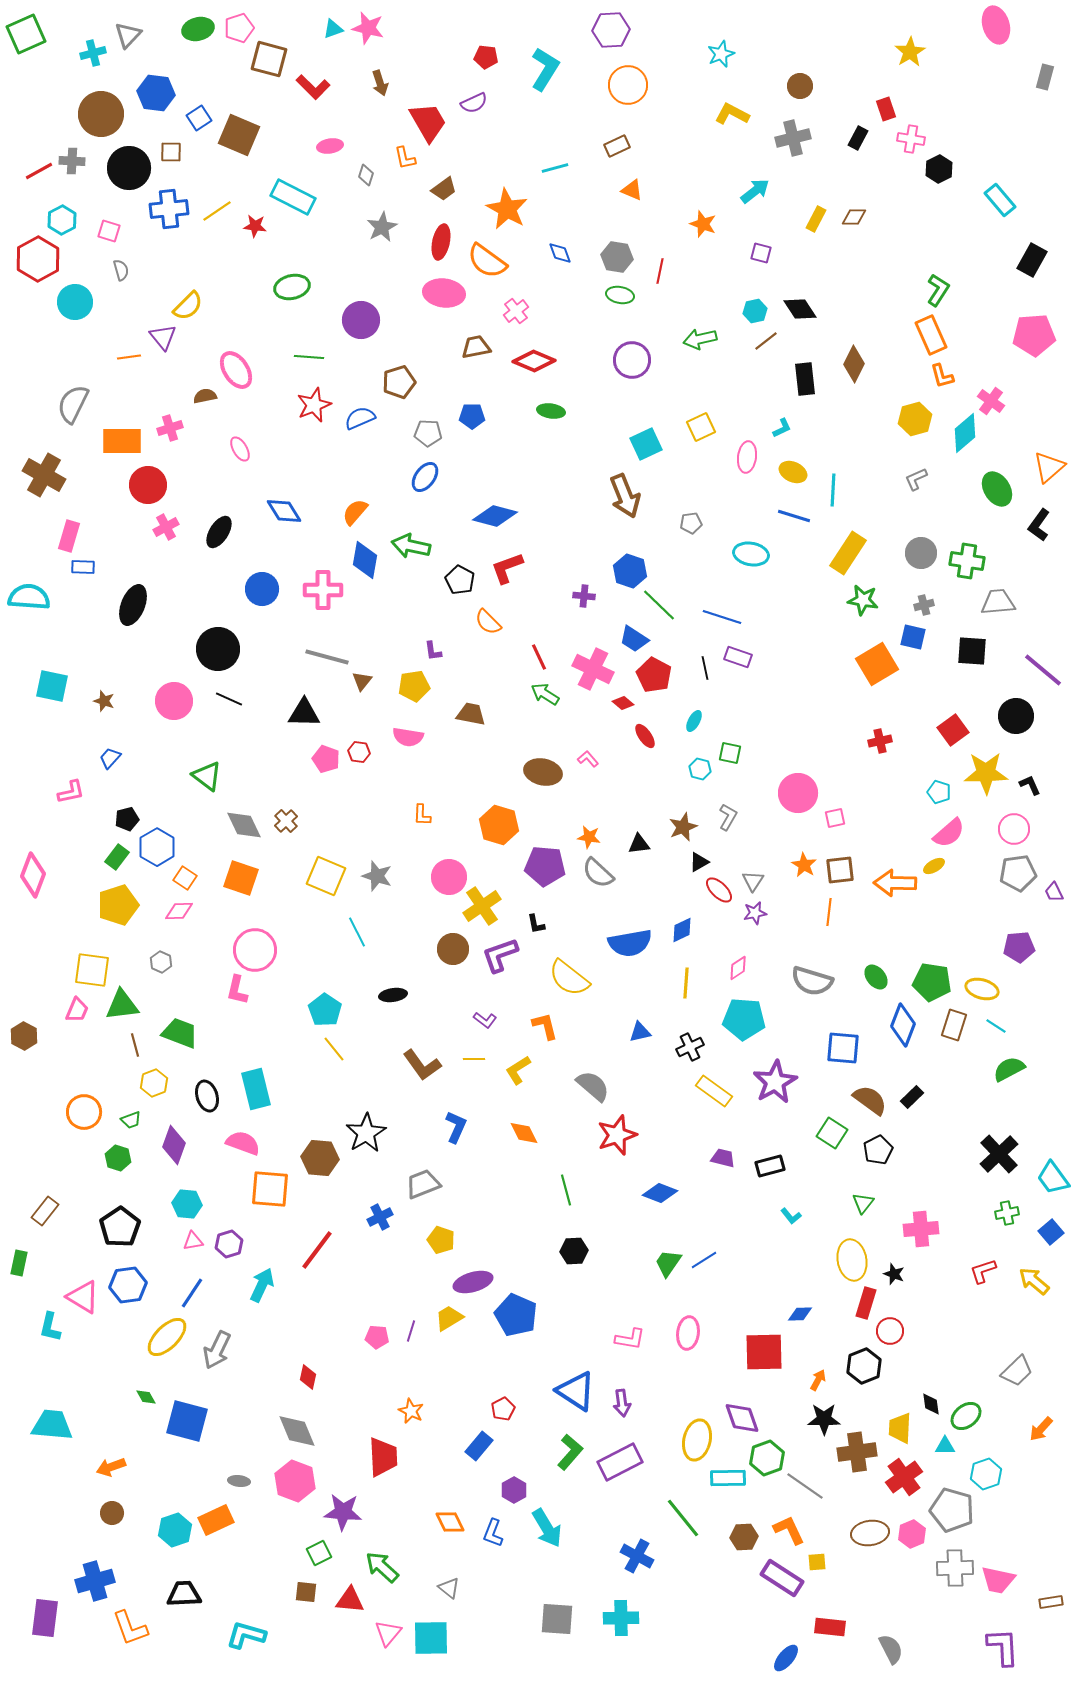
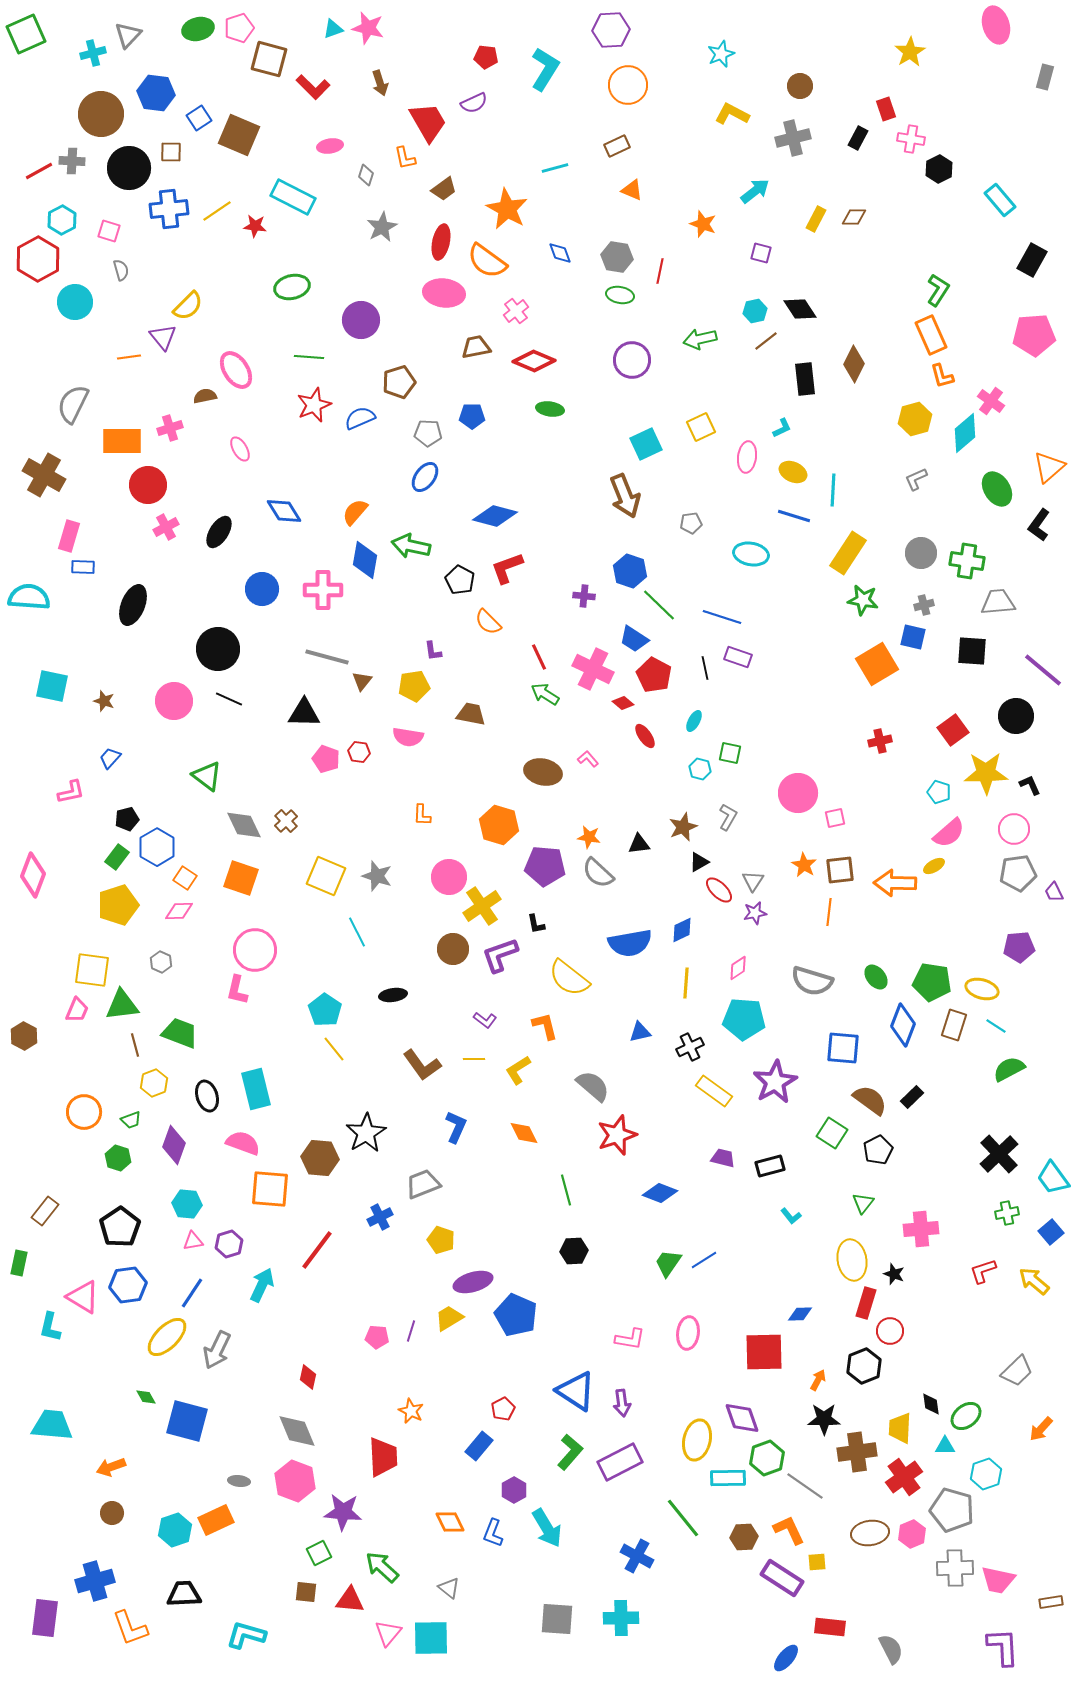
green ellipse at (551, 411): moved 1 px left, 2 px up
